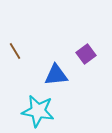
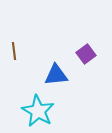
brown line: moved 1 px left; rotated 24 degrees clockwise
cyan star: rotated 20 degrees clockwise
